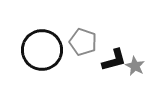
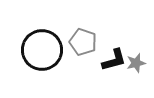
gray star: moved 1 px right, 3 px up; rotated 30 degrees clockwise
